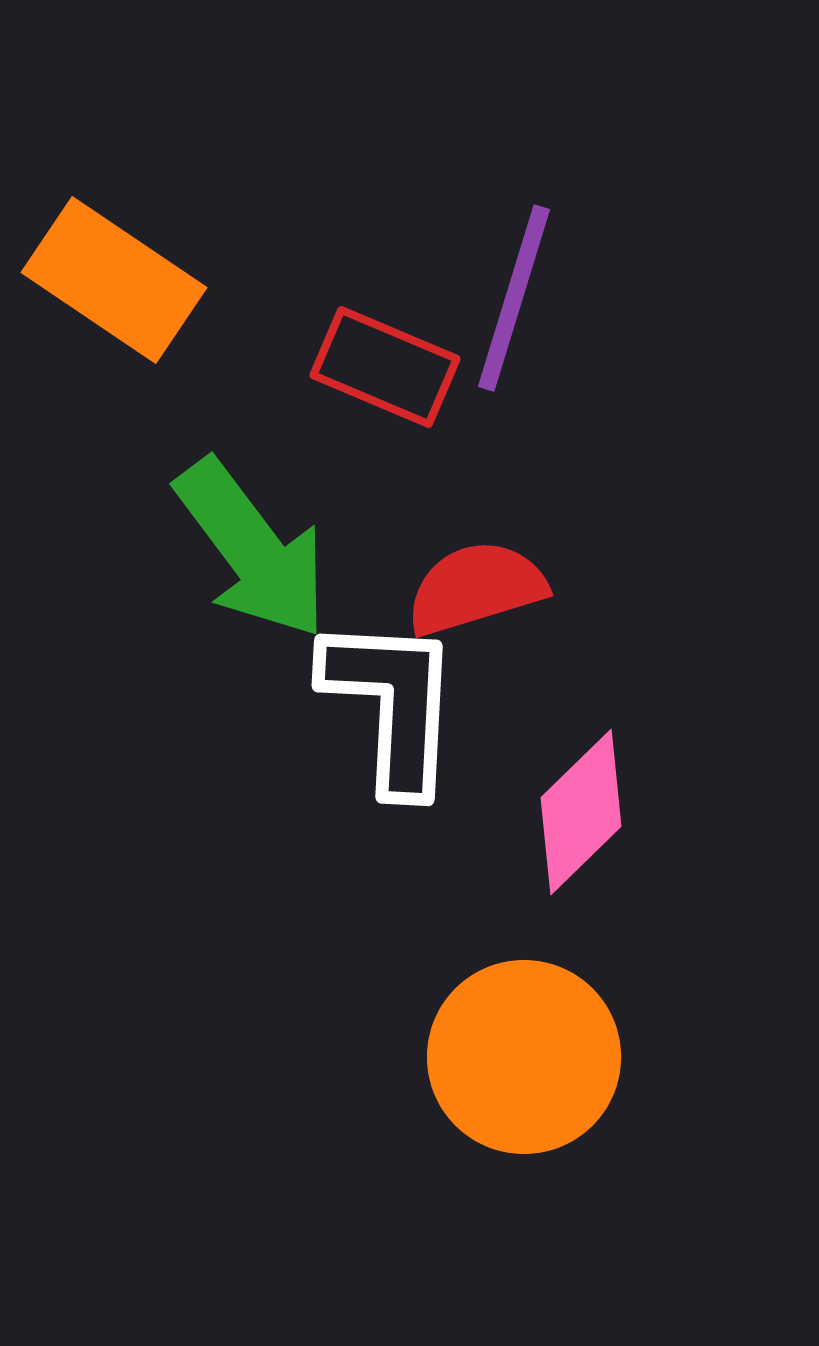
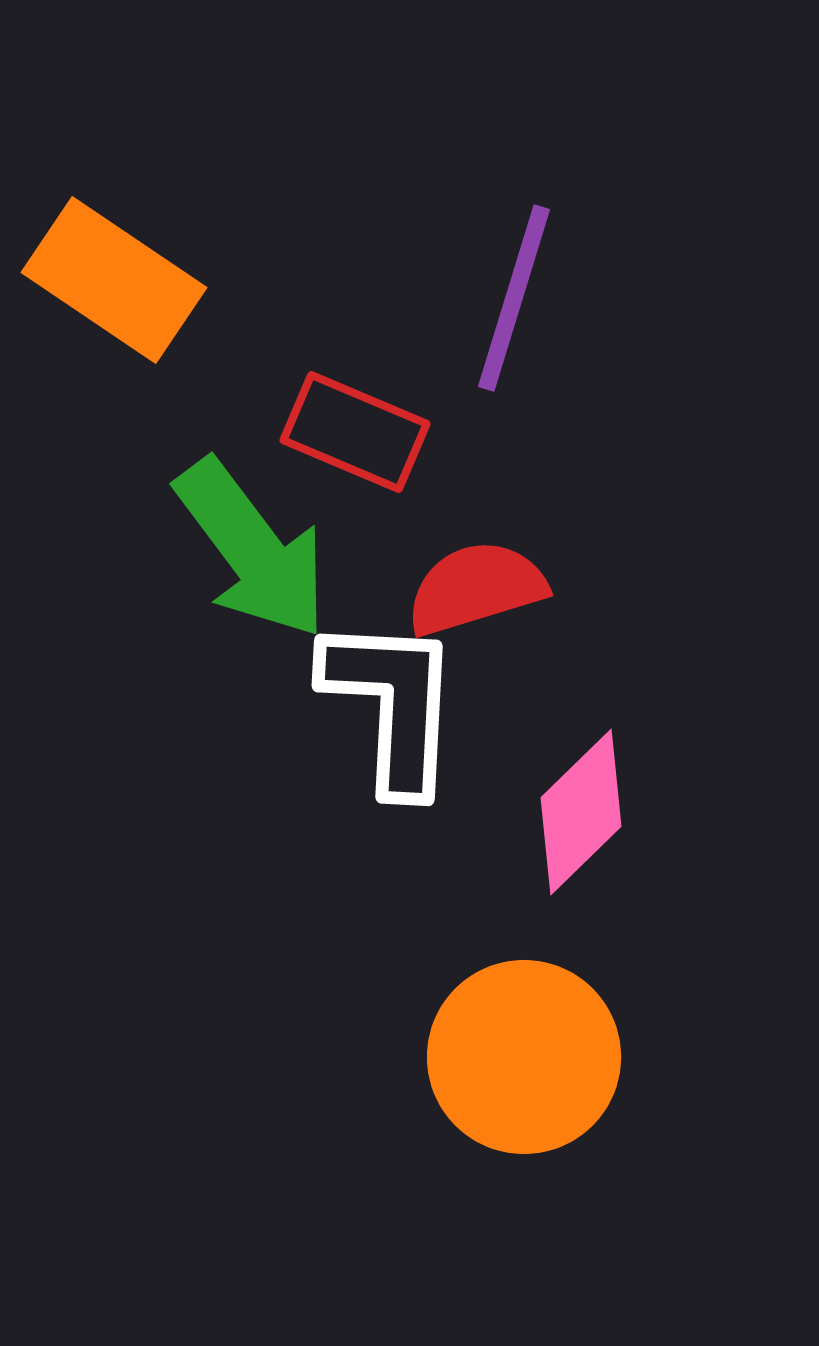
red rectangle: moved 30 px left, 65 px down
